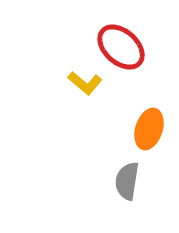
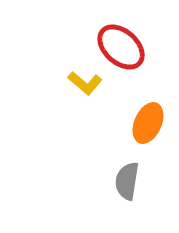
orange ellipse: moved 1 px left, 6 px up; rotated 6 degrees clockwise
